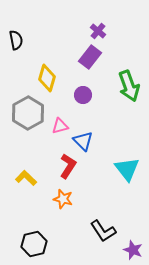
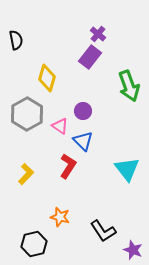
purple cross: moved 3 px down
purple circle: moved 16 px down
gray hexagon: moved 1 px left, 1 px down
pink triangle: rotated 48 degrees clockwise
yellow L-shape: moved 4 px up; rotated 90 degrees clockwise
orange star: moved 3 px left, 18 px down
